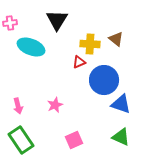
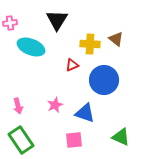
red triangle: moved 7 px left, 3 px down
blue triangle: moved 36 px left, 9 px down
pink square: rotated 18 degrees clockwise
